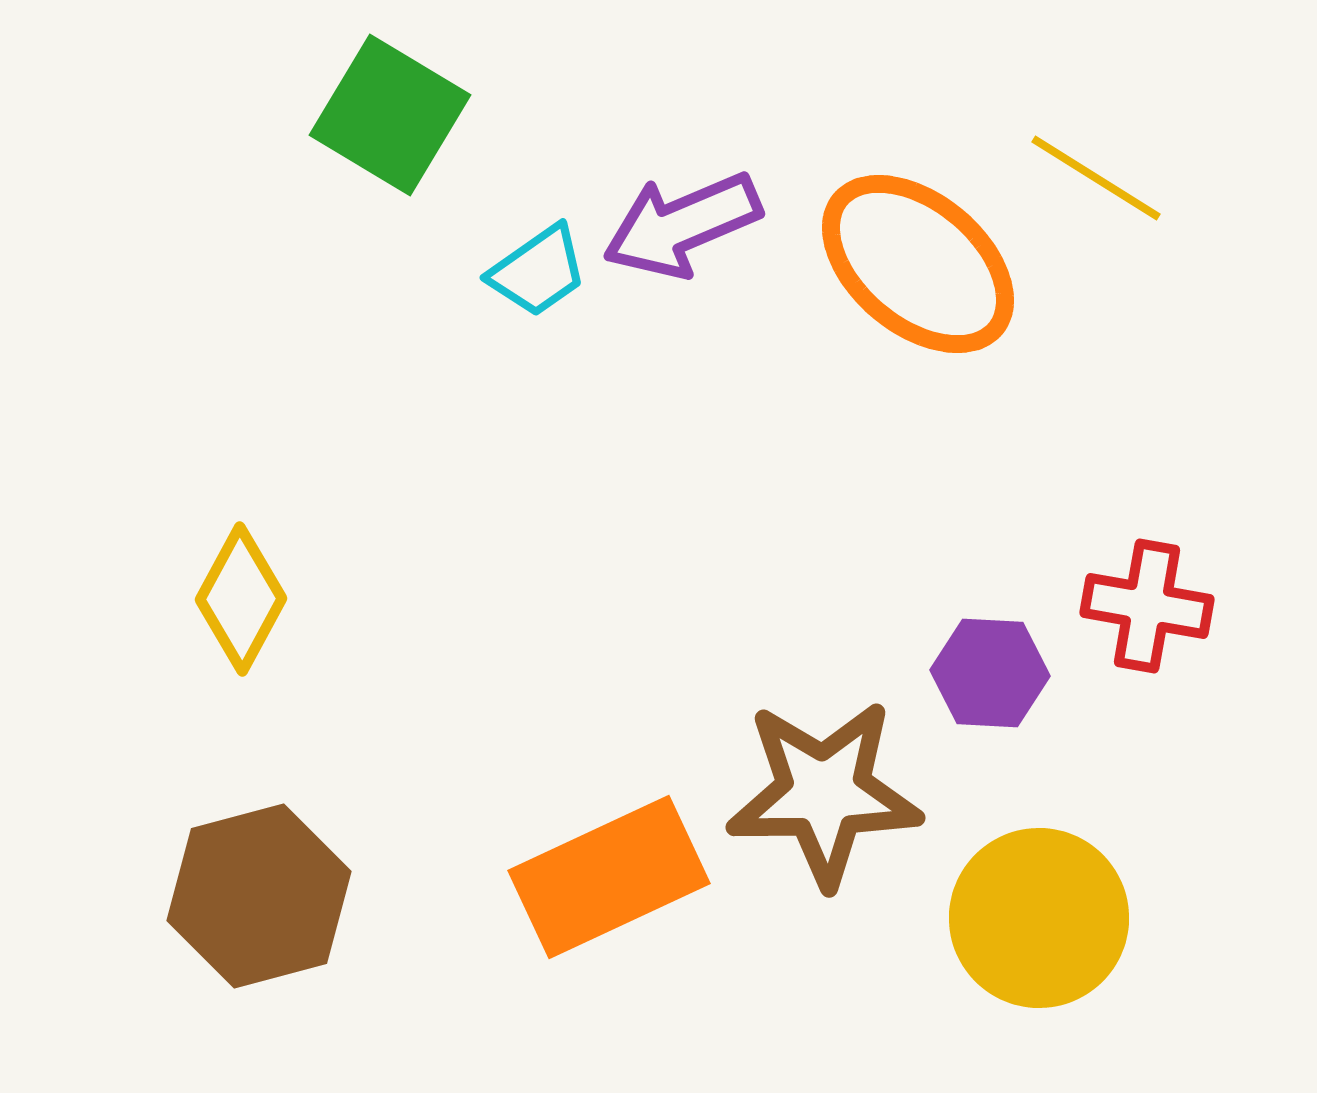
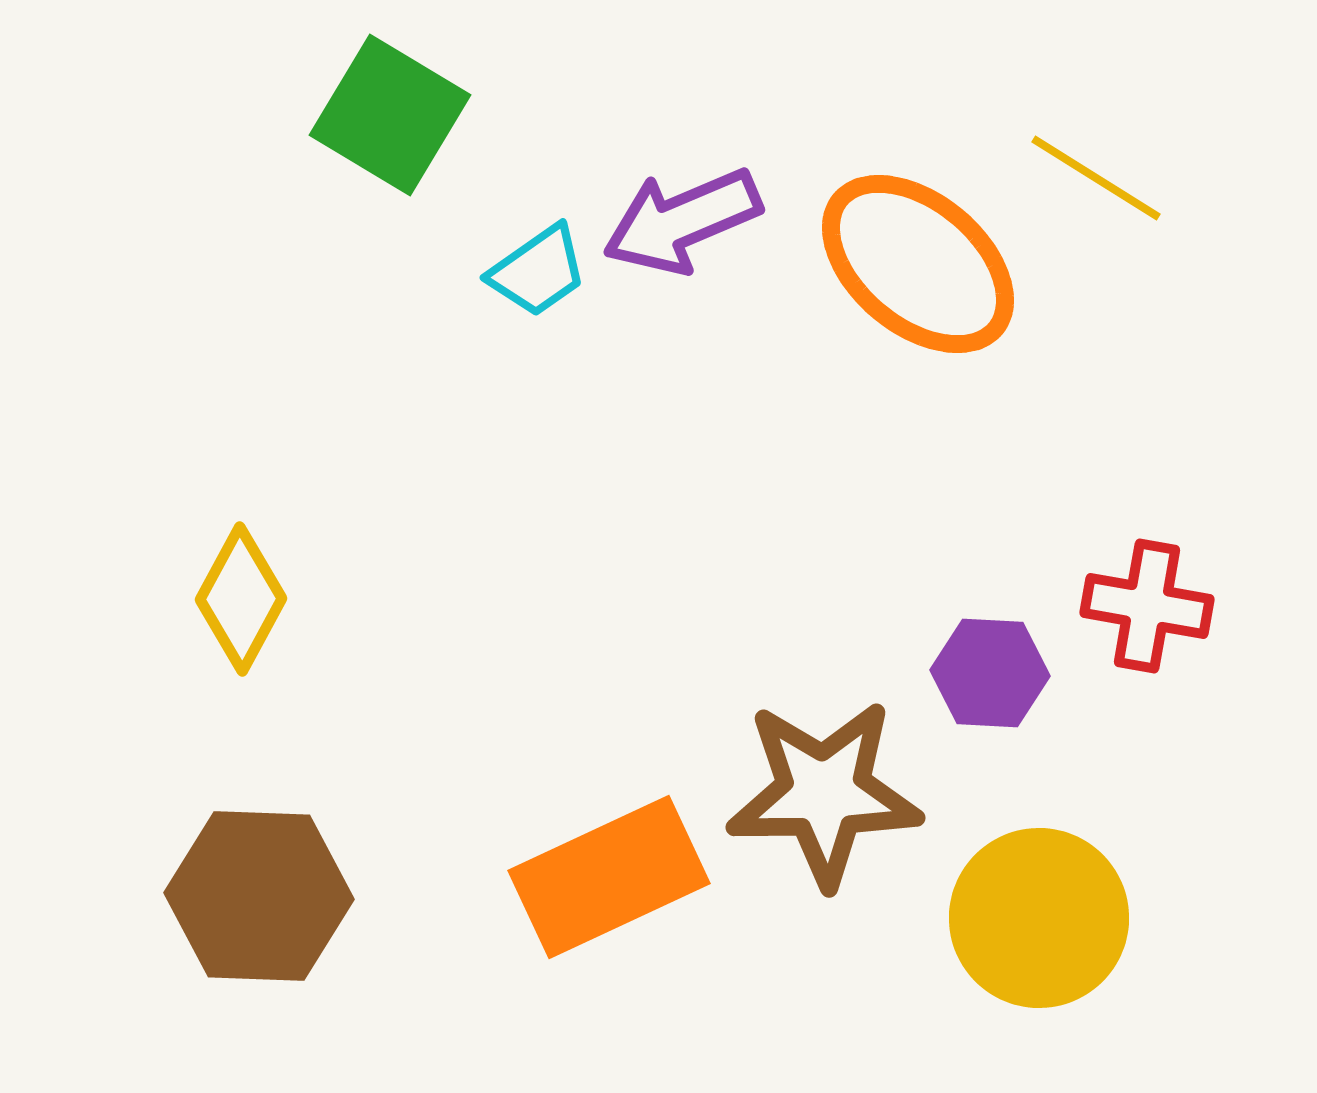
purple arrow: moved 4 px up
brown hexagon: rotated 17 degrees clockwise
